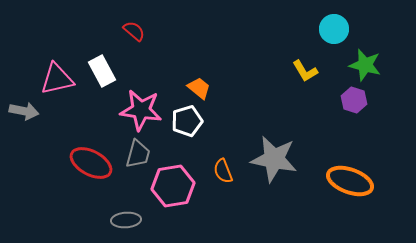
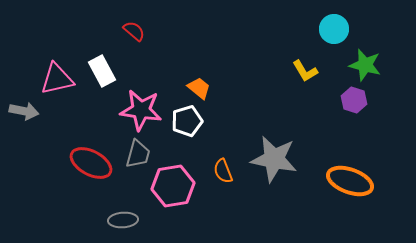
gray ellipse: moved 3 px left
